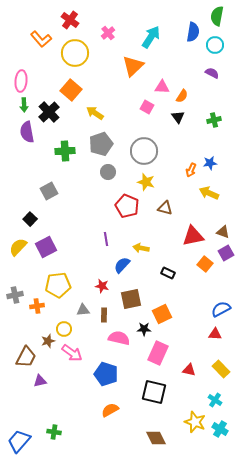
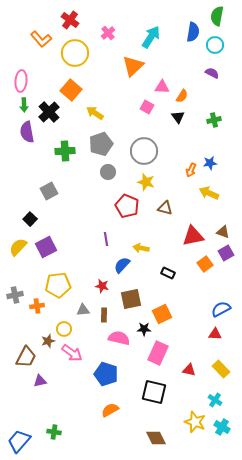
orange square at (205, 264): rotated 14 degrees clockwise
cyan cross at (220, 429): moved 2 px right, 2 px up
